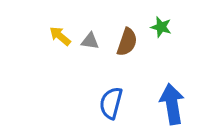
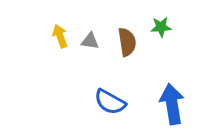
green star: rotated 20 degrees counterclockwise
yellow arrow: rotated 30 degrees clockwise
brown semicircle: rotated 28 degrees counterclockwise
blue semicircle: moved 1 px left, 1 px up; rotated 76 degrees counterclockwise
